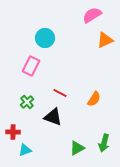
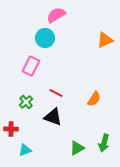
pink semicircle: moved 36 px left
red line: moved 4 px left
green cross: moved 1 px left
red cross: moved 2 px left, 3 px up
